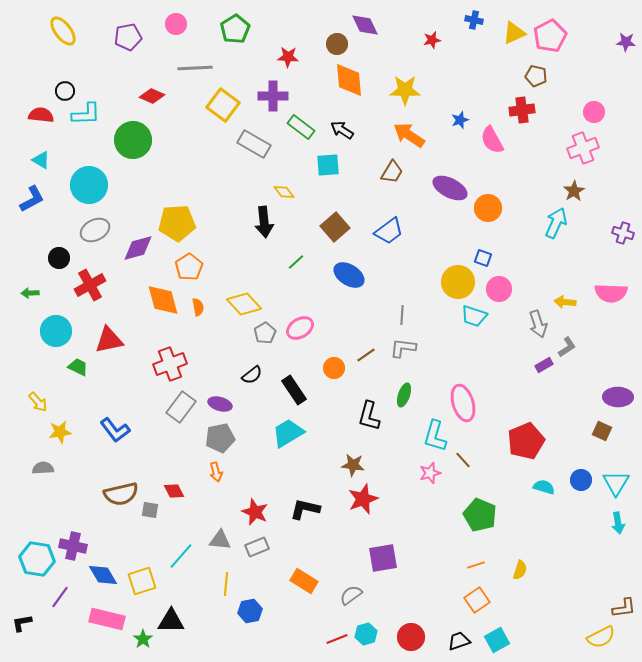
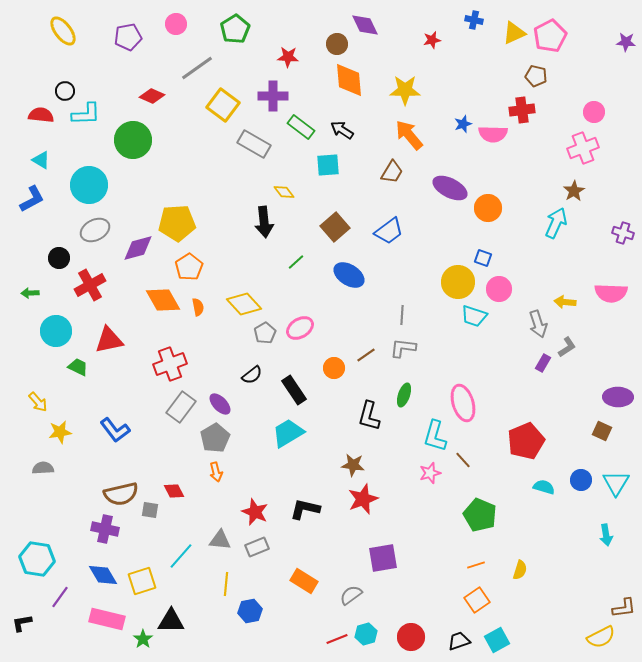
gray line at (195, 68): moved 2 px right; rotated 32 degrees counterclockwise
blue star at (460, 120): moved 3 px right, 4 px down
orange arrow at (409, 135): rotated 16 degrees clockwise
pink semicircle at (492, 140): moved 1 px right, 6 px up; rotated 60 degrees counterclockwise
orange diamond at (163, 300): rotated 15 degrees counterclockwise
purple rectangle at (544, 365): moved 1 px left, 2 px up; rotated 30 degrees counterclockwise
purple ellipse at (220, 404): rotated 30 degrees clockwise
gray pentagon at (220, 438): moved 5 px left; rotated 20 degrees counterclockwise
cyan arrow at (618, 523): moved 12 px left, 12 px down
purple cross at (73, 546): moved 32 px right, 17 px up
